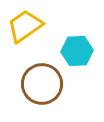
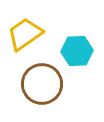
yellow trapezoid: moved 8 px down
